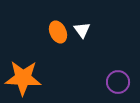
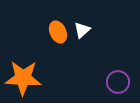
white triangle: rotated 24 degrees clockwise
